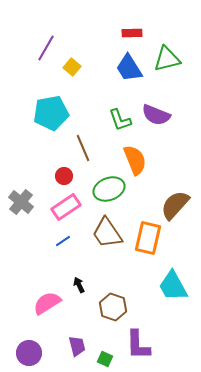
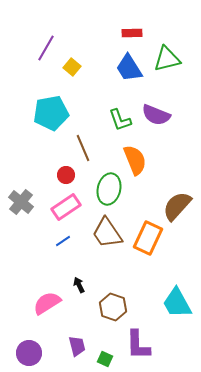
red circle: moved 2 px right, 1 px up
green ellipse: rotated 56 degrees counterclockwise
brown semicircle: moved 2 px right, 1 px down
orange rectangle: rotated 12 degrees clockwise
cyan trapezoid: moved 4 px right, 17 px down
